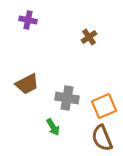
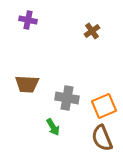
brown cross: moved 3 px right, 6 px up
brown trapezoid: rotated 30 degrees clockwise
